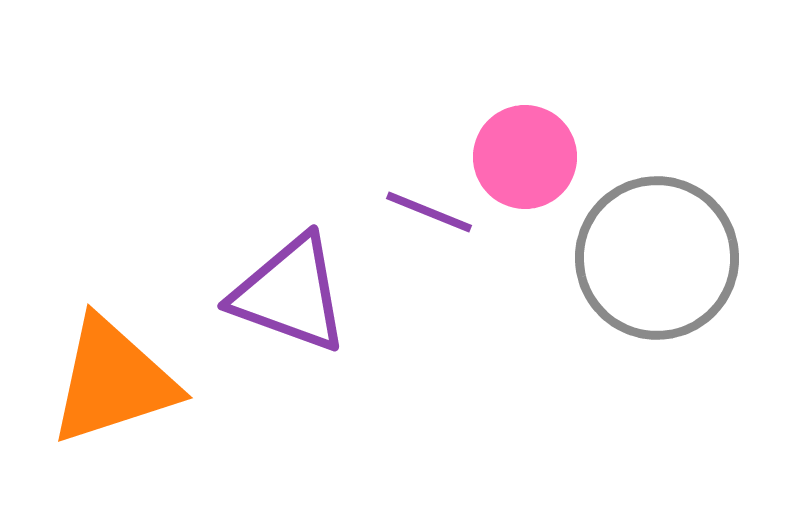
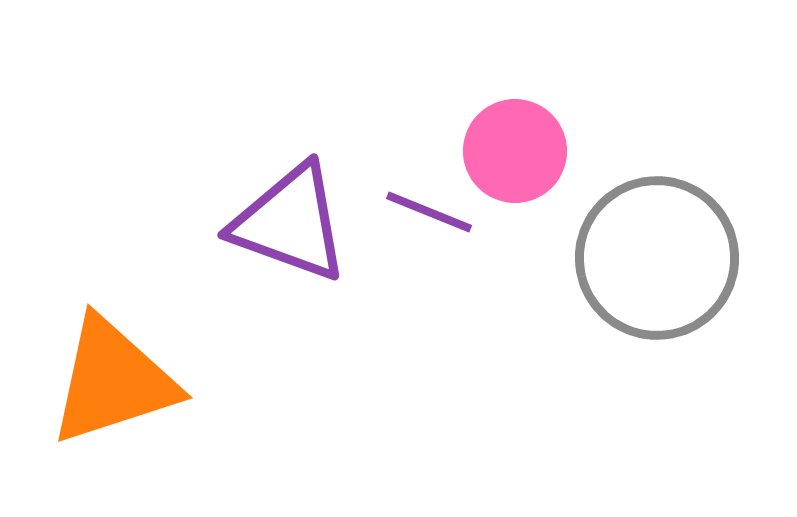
pink circle: moved 10 px left, 6 px up
purple triangle: moved 71 px up
